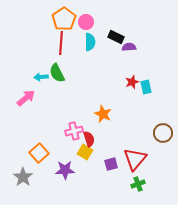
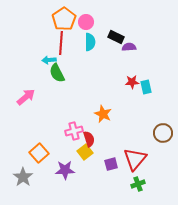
cyan arrow: moved 8 px right, 17 px up
red star: rotated 16 degrees clockwise
pink arrow: moved 1 px up
yellow square: rotated 21 degrees clockwise
